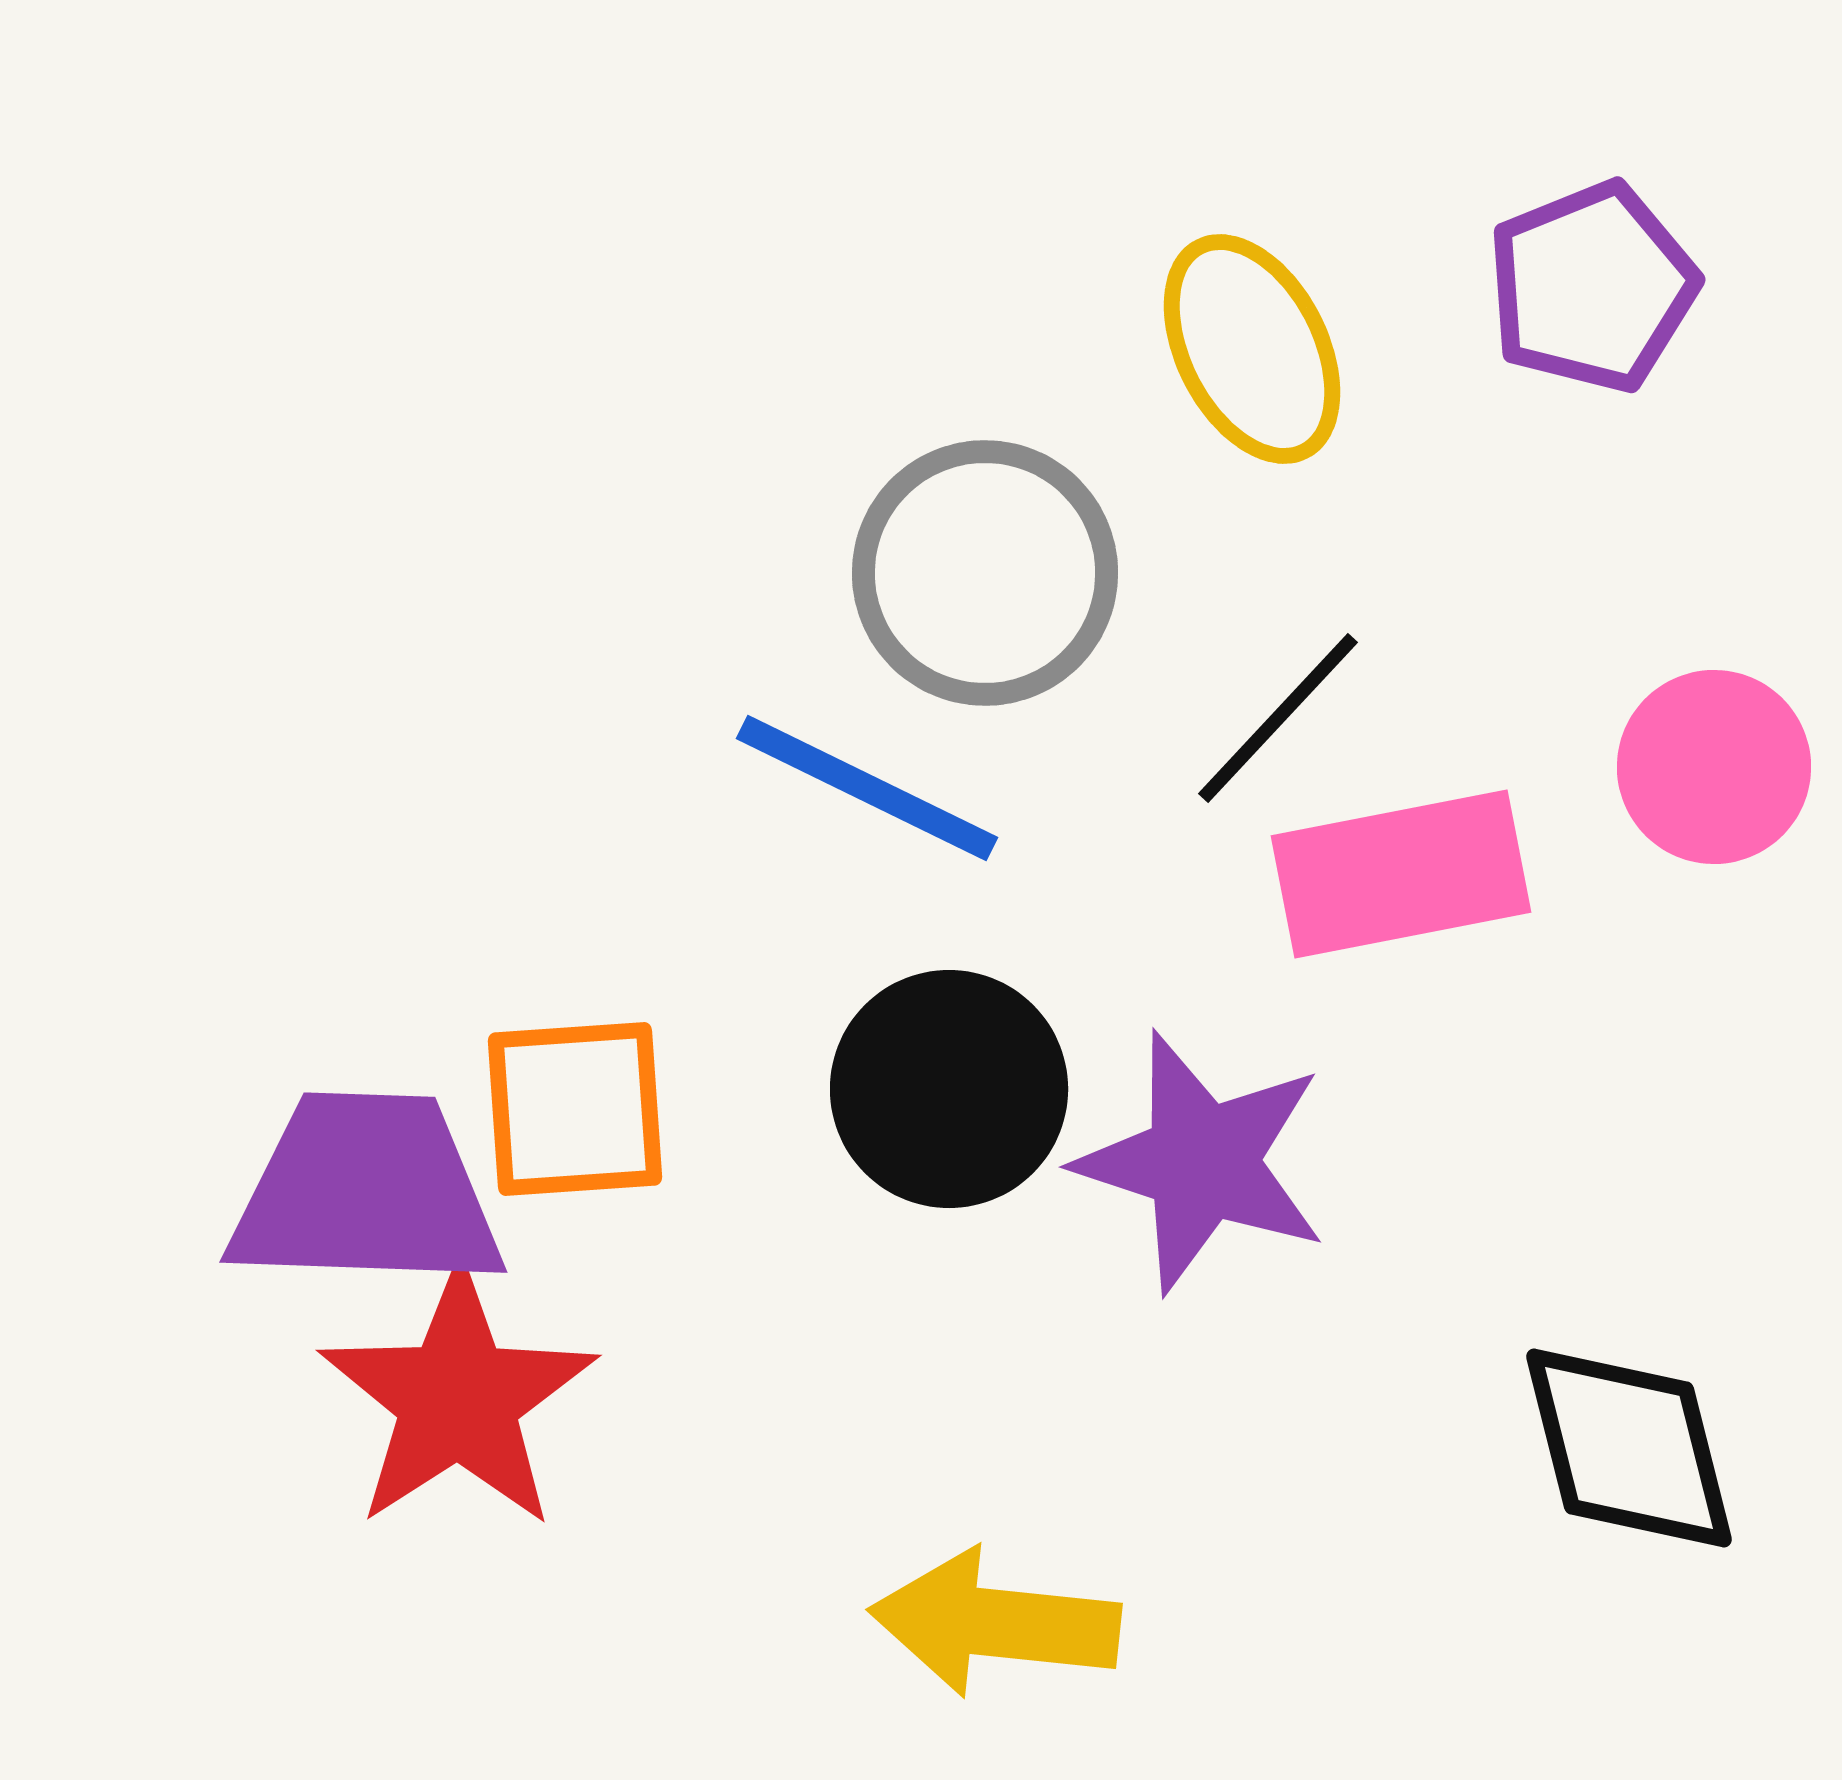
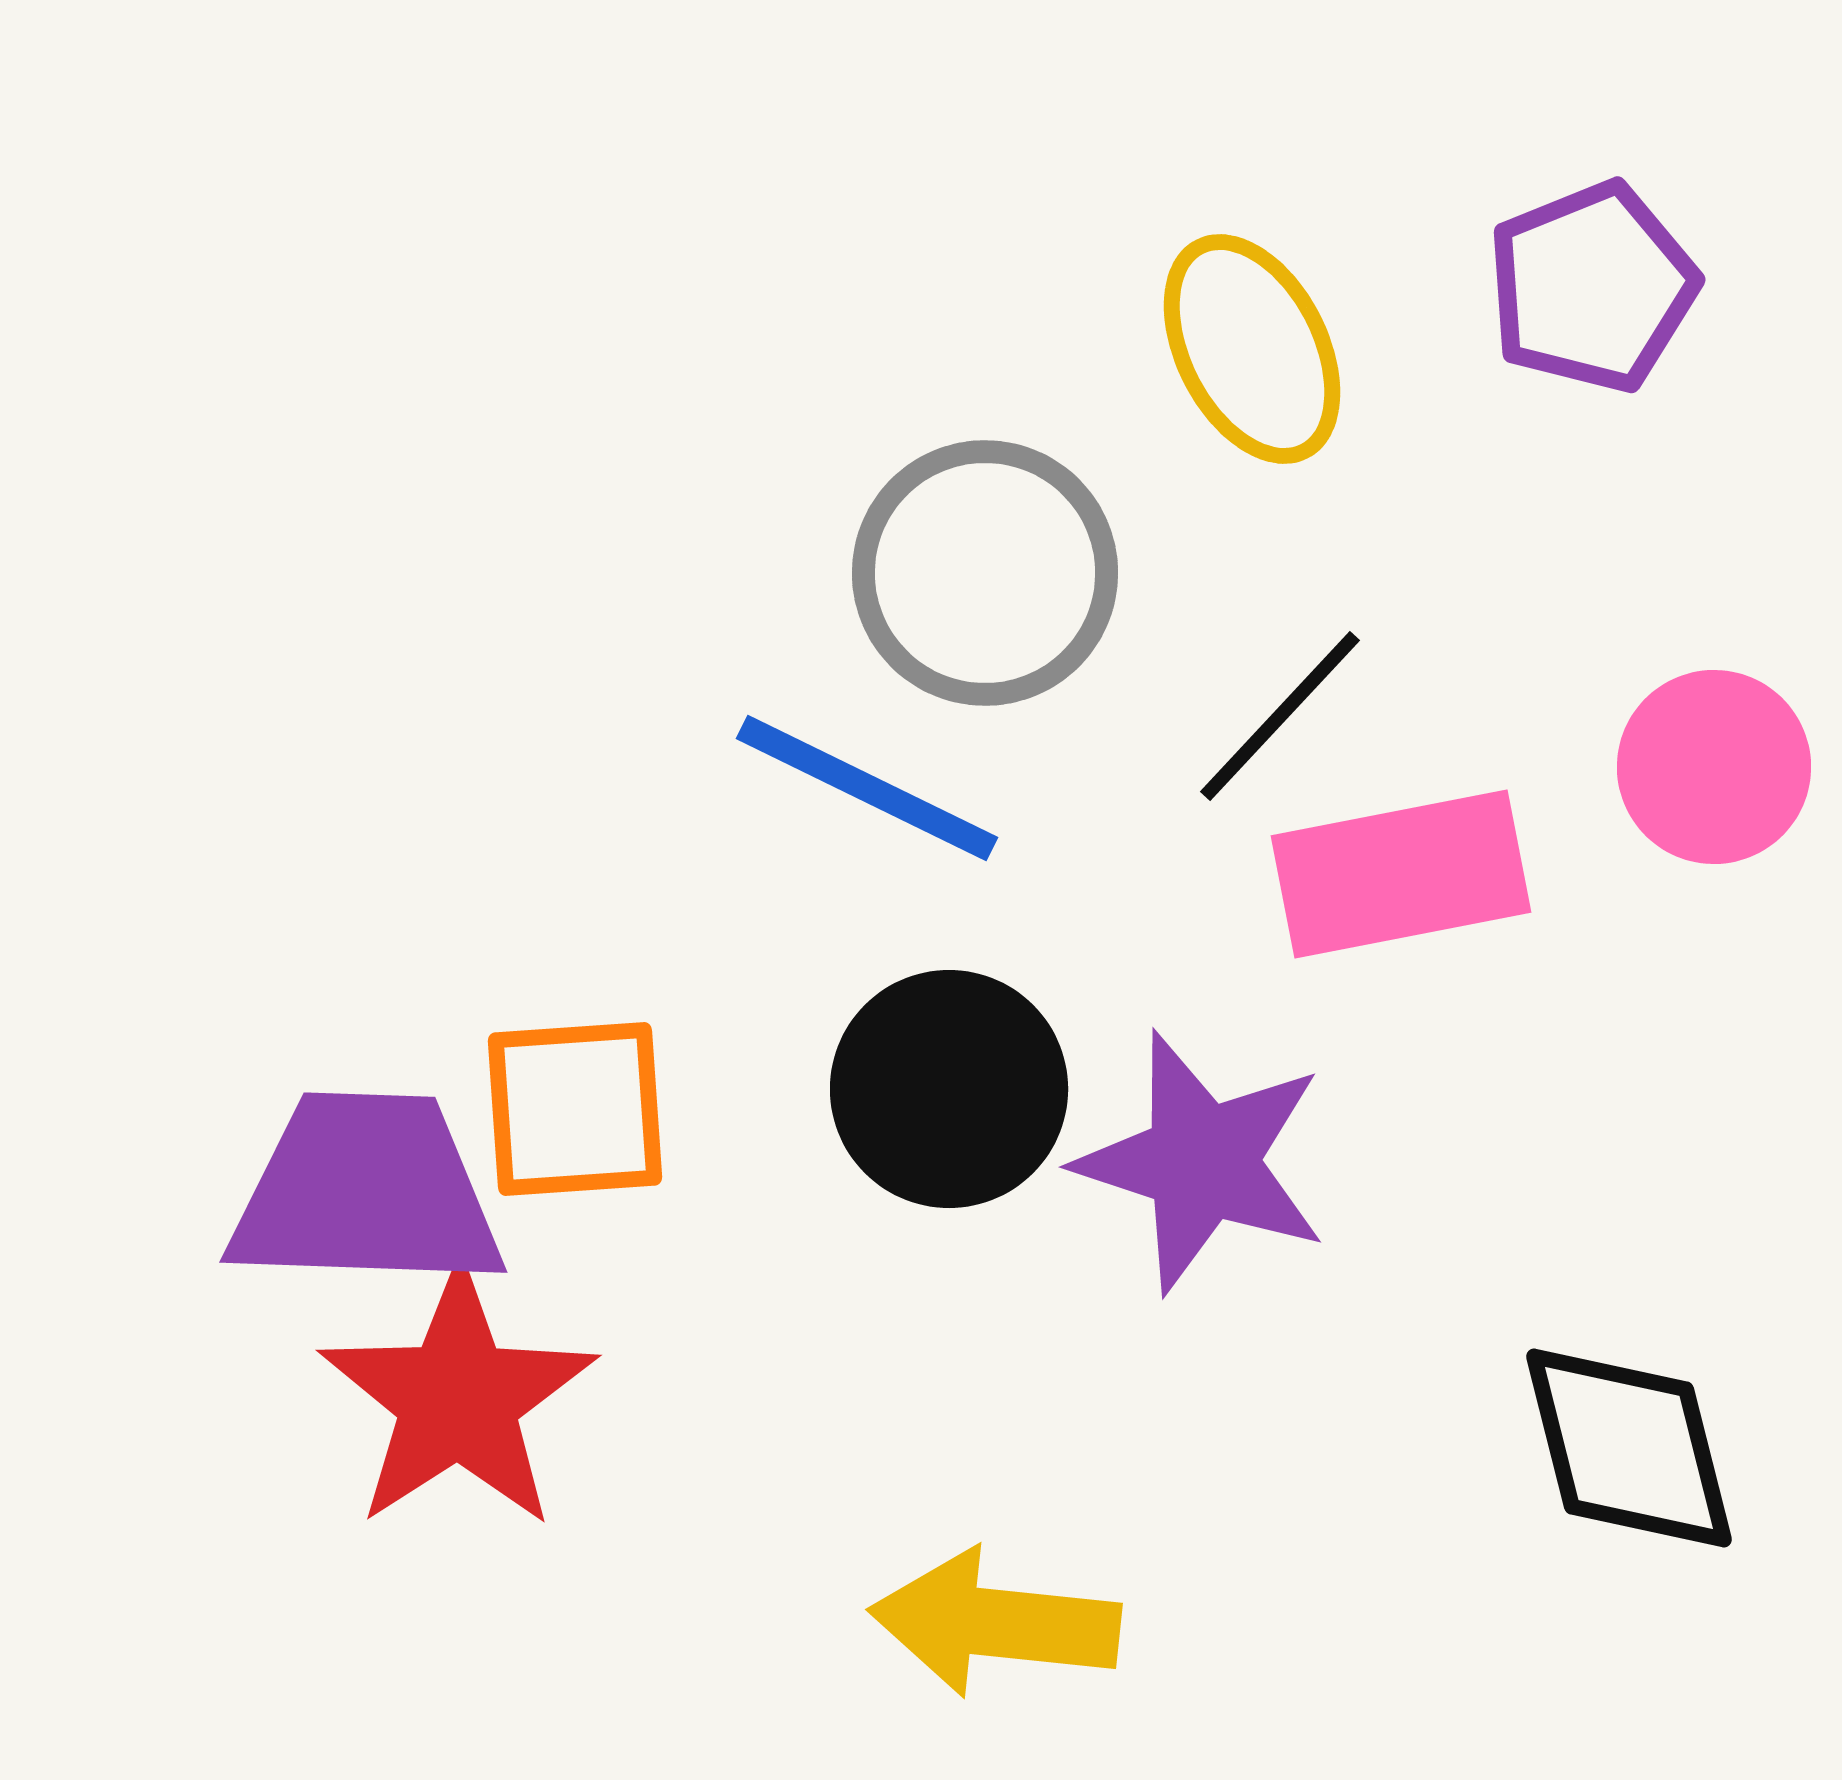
black line: moved 2 px right, 2 px up
